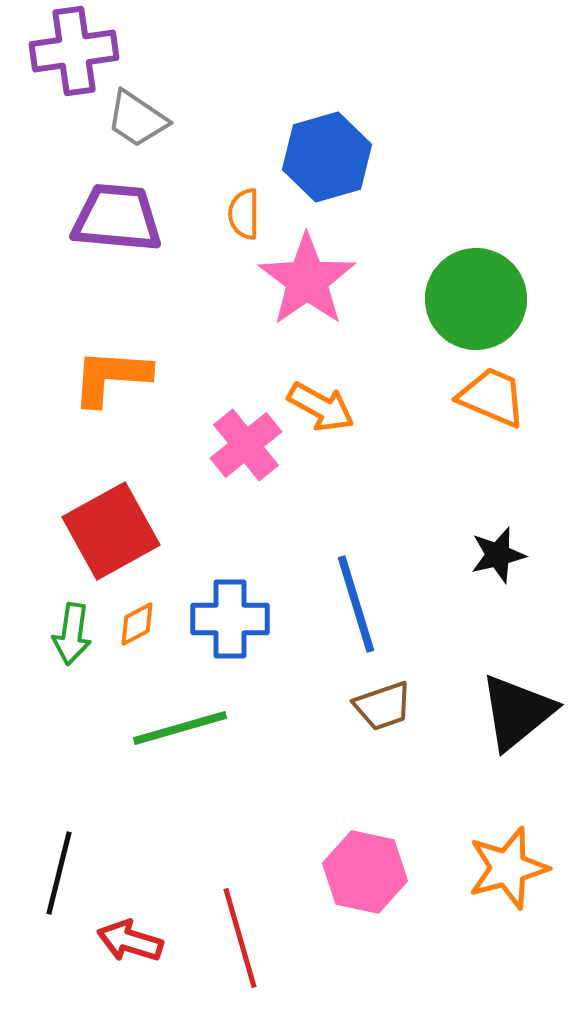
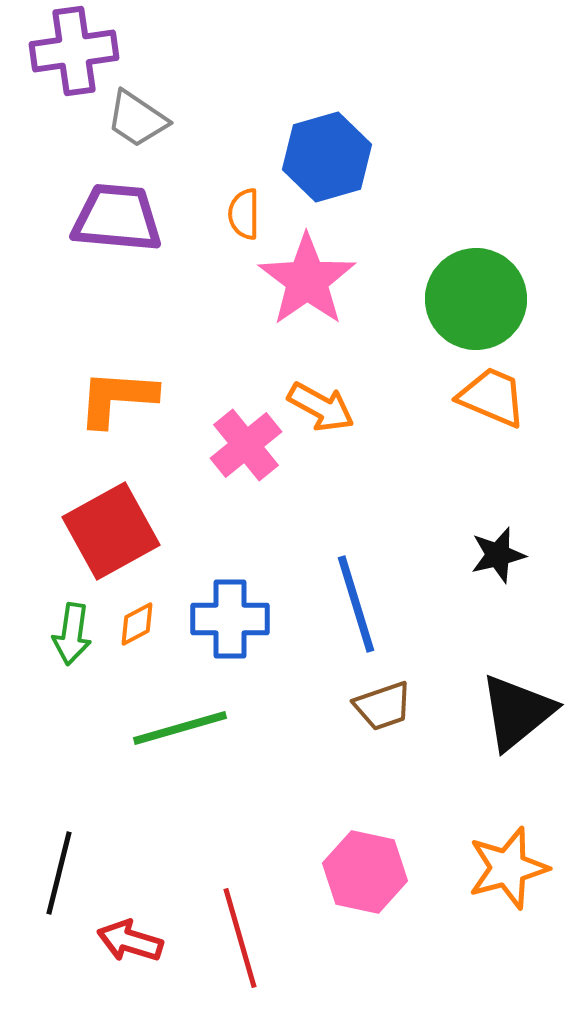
orange L-shape: moved 6 px right, 21 px down
